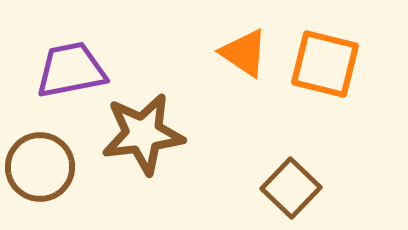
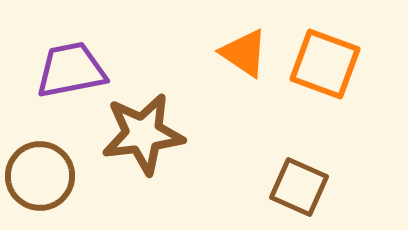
orange square: rotated 6 degrees clockwise
brown circle: moved 9 px down
brown square: moved 8 px right, 1 px up; rotated 20 degrees counterclockwise
